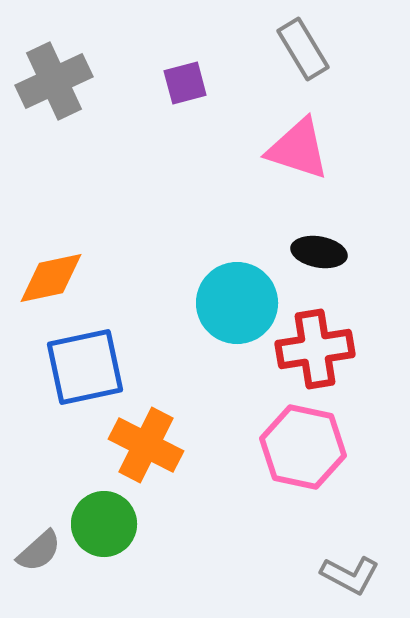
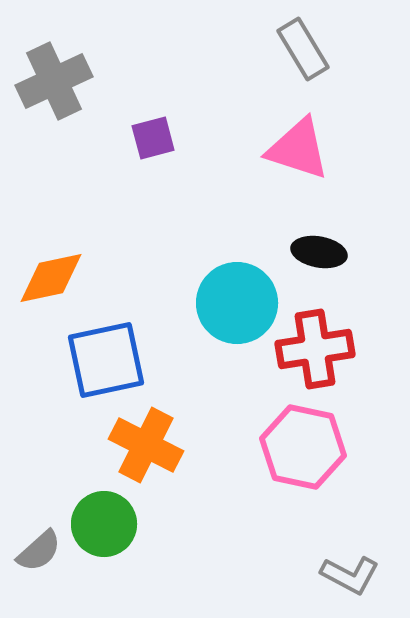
purple square: moved 32 px left, 55 px down
blue square: moved 21 px right, 7 px up
